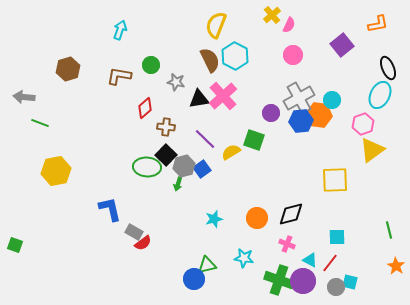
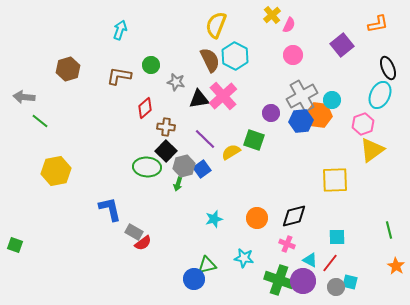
gray cross at (299, 98): moved 3 px right, 2 px up
green line at (40, 123): moved 2 px up; rotated 18 degrees clockwise
black square at (166, 155): moved 4 px up
black diamond at (291, 214): moved 3 px right, 2 px down
